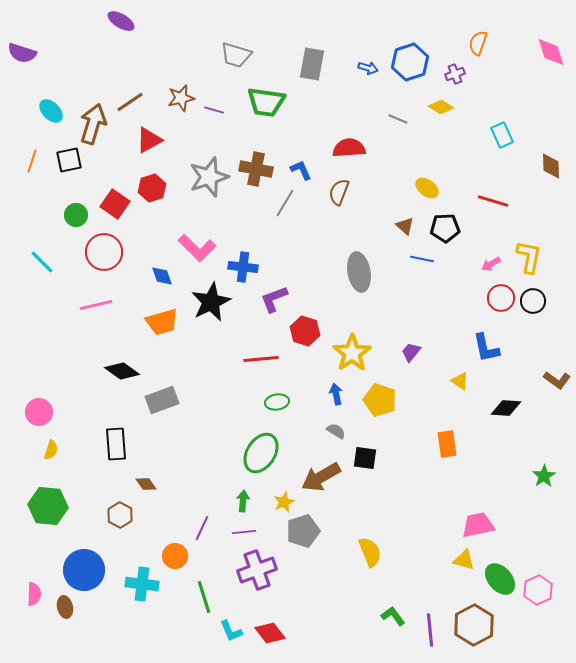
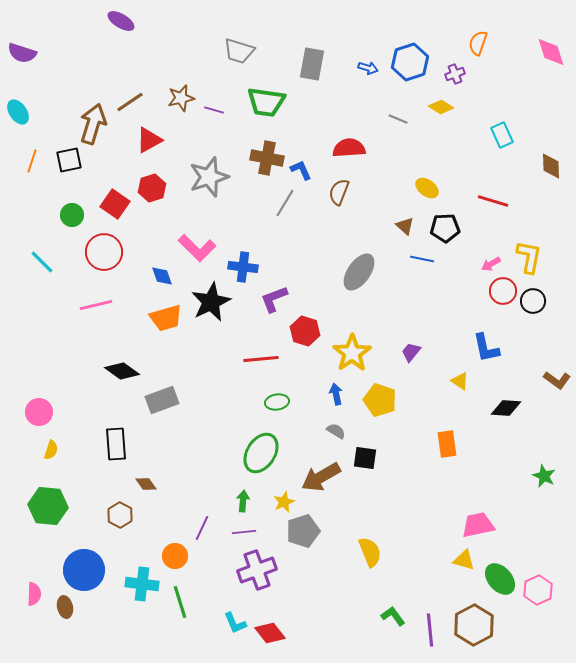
gray trapezoid at (236, 55): moved 3 px right, 4 px up
cyan ellipse at (51, 111): moved 33 px left, 1 px down; rotated 10 degrees clockwise
brown cross at (256, 169): moved 11 px right, 11 px up
green circle at (76, 215): moved 4 px left
gray ellipse at (359, 272): rotated 45 degrees clockwise
red circle at (501, 298): moved 2 px right, 7 px up
orange trapezoid at (162, 322): moved 4 px right, 4 px up
green star at (544, 476): rotated 15 degrees counterclockwise
green line at (204, 597): moved 24 px left, 5 px down
cyan L-shape at (231, 631): moved 4 px right, 8 px up
